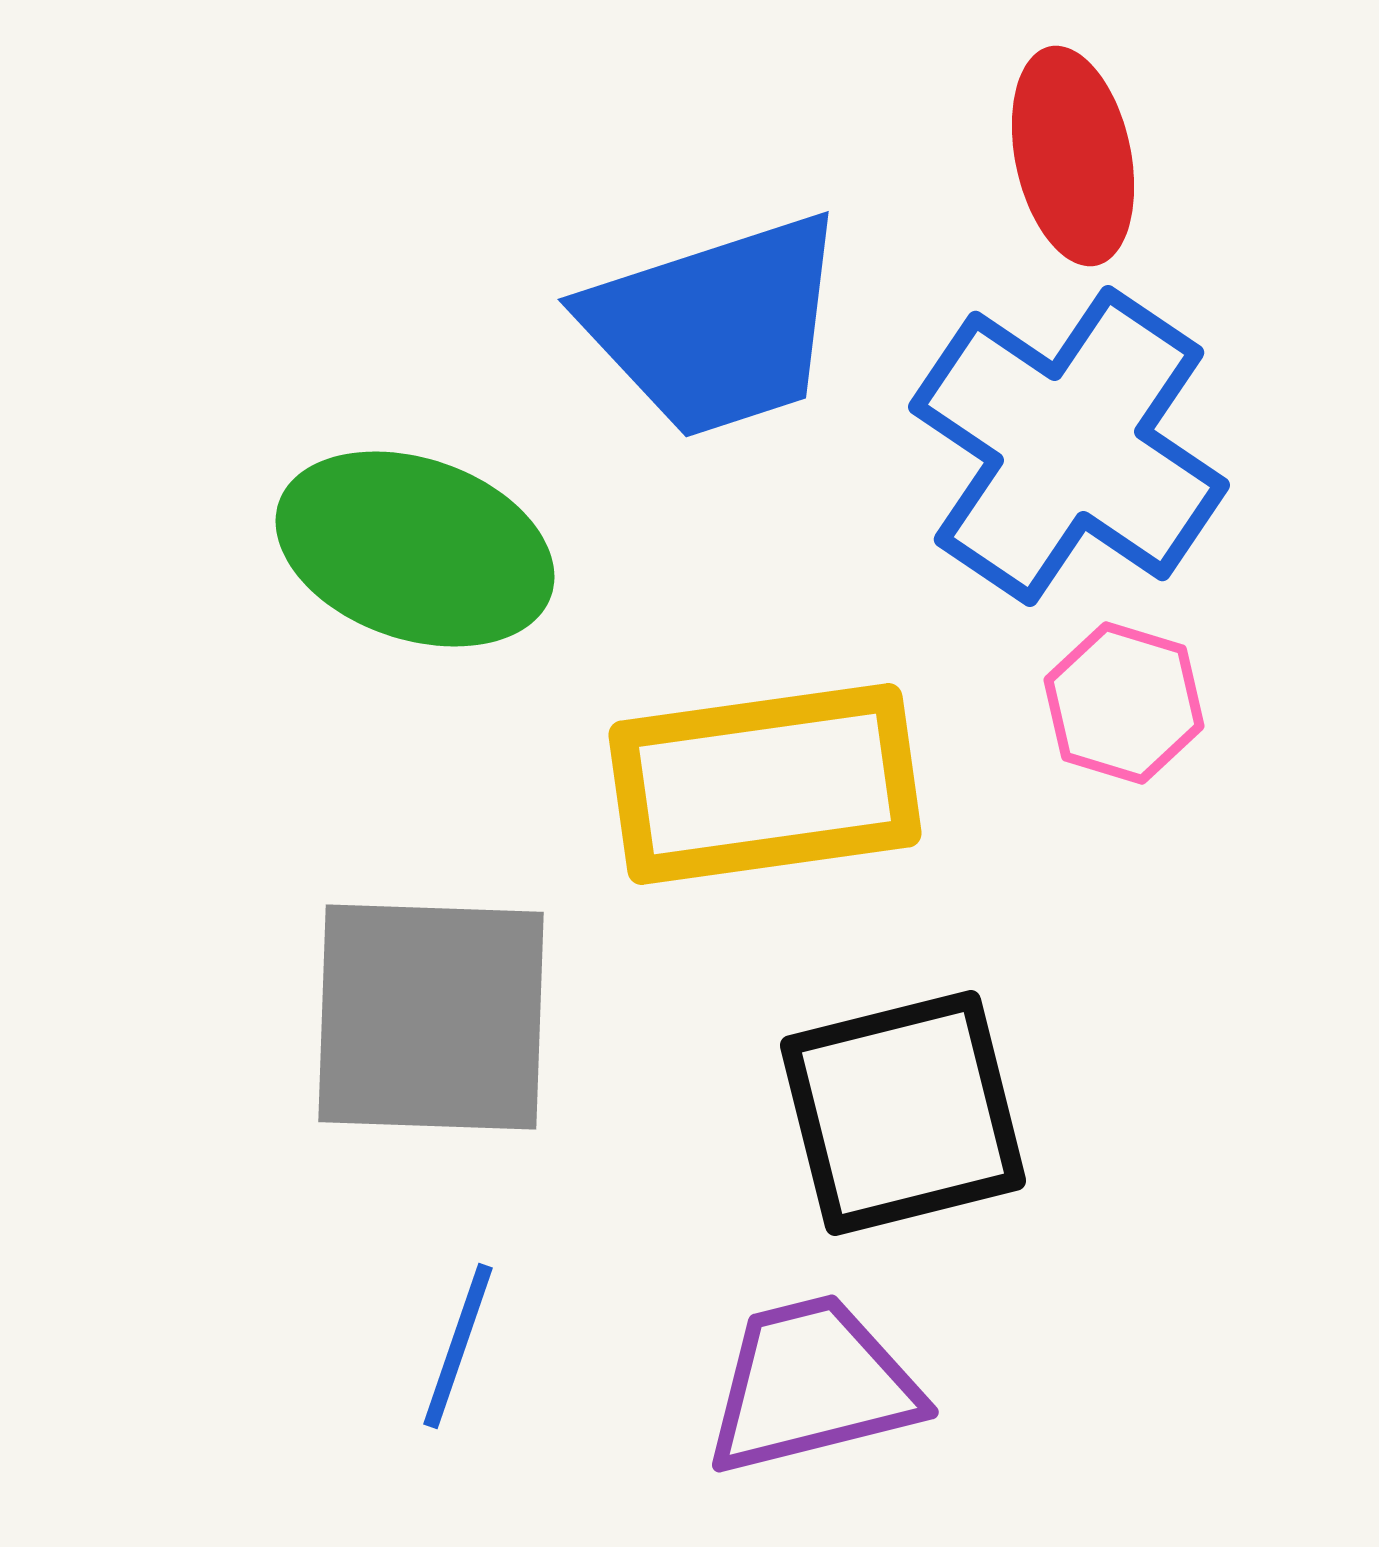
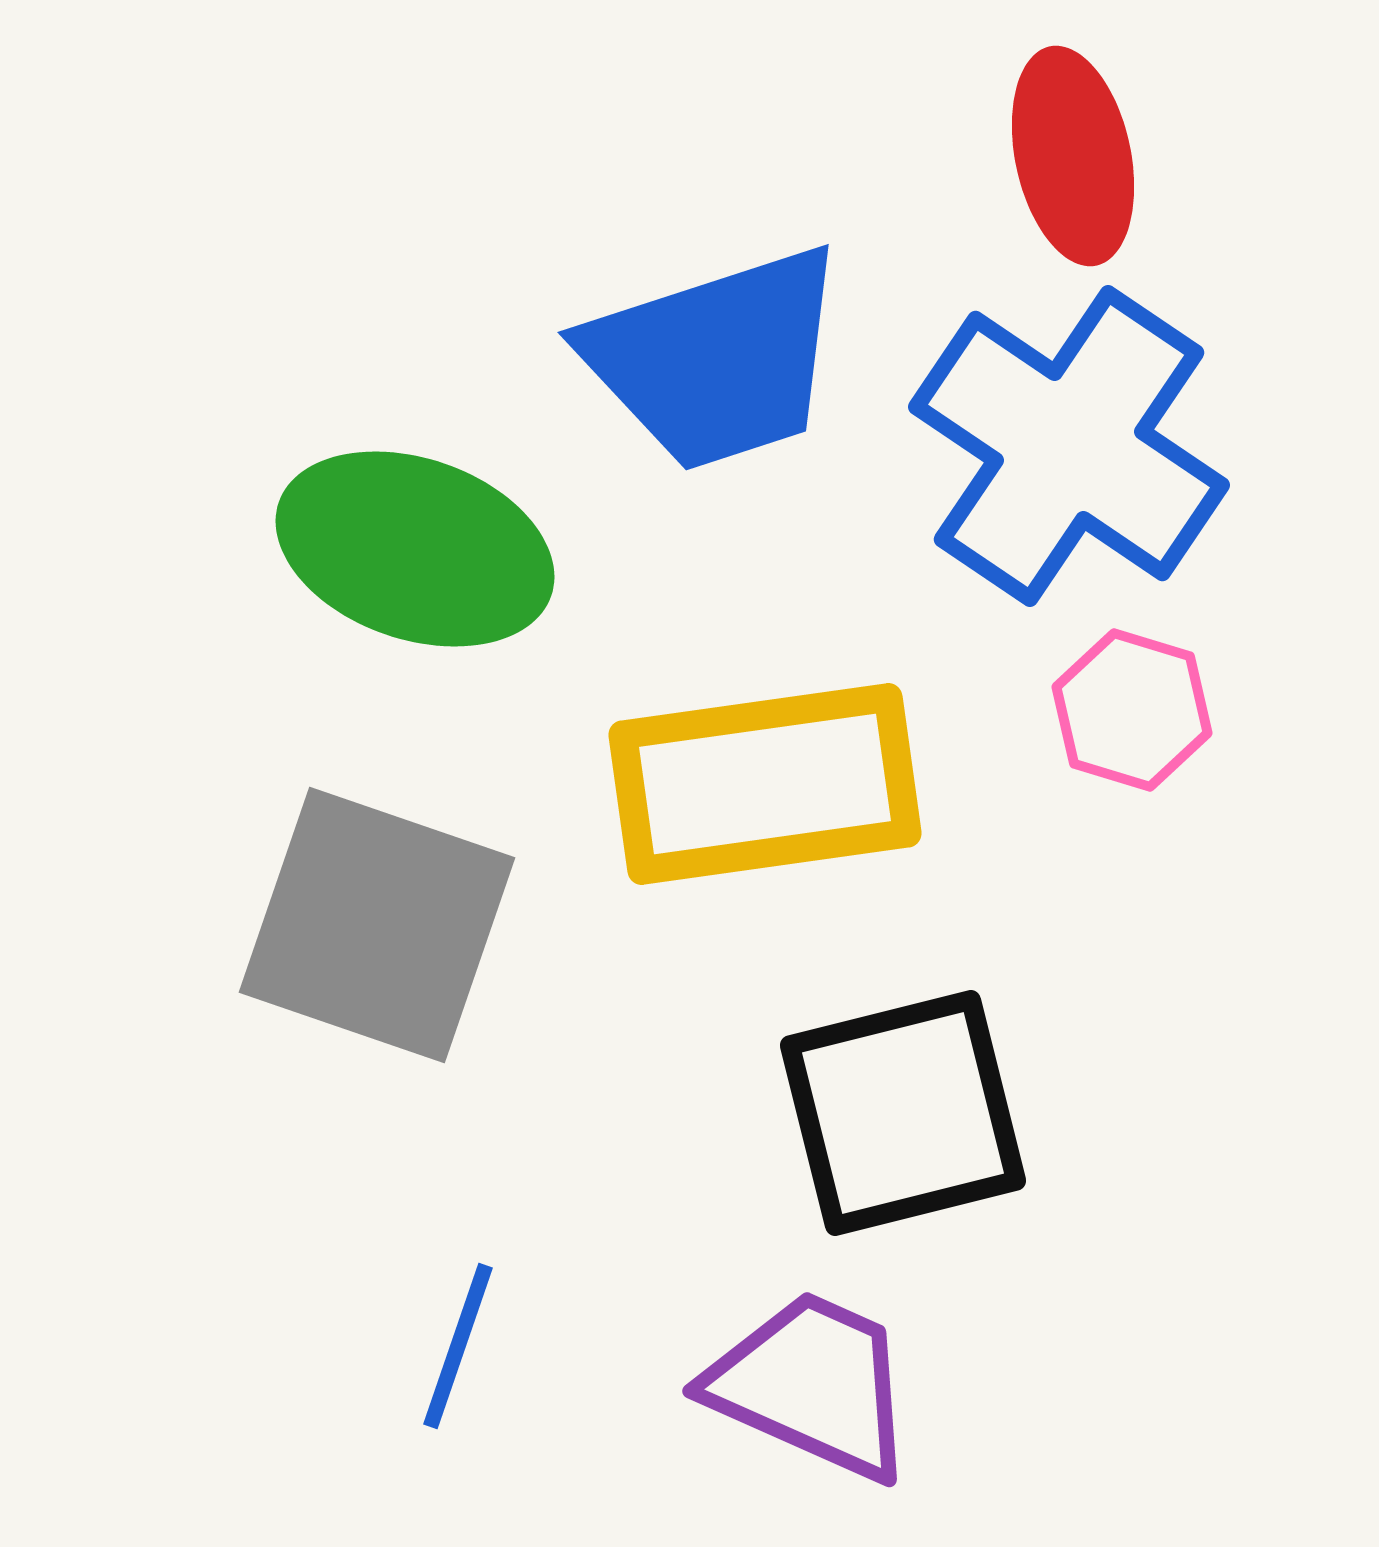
blue trapezoid: moved 33 px down
pink hexagon: moved 8 px right, 7 px down
gray square: moved 54 px left, 92 px up; rotated 17 degrees clockwise
purple trapezoid: rotated 38 degrees clockwise
